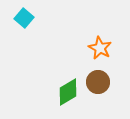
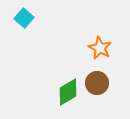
brown circle: moved 1 px left, 1 px down
